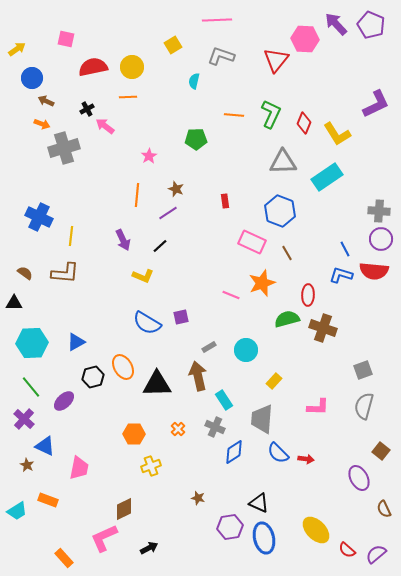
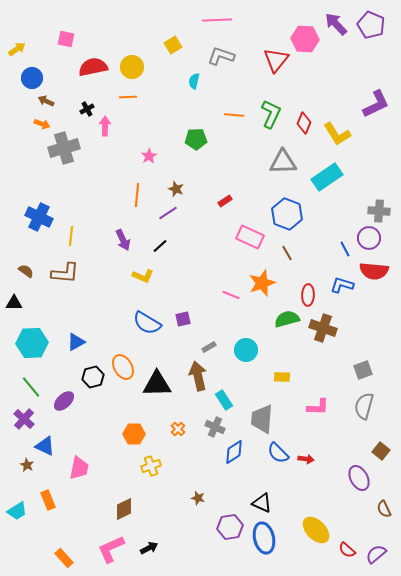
pink arrow at (105, 126): rotated 54 degrees clockwise
red rectangle at (225, 201): rotated 64 degrees clockwise
blue hexagon at (280, 211): moved 7 px right, 3 px down
purple circle at (381, 239): moved 12 px left, 1 px up
pink rectangle at (252, 242): moved 2 px left, 5 px up
brown semicircle at (25, 273): moved 1 px right, 2 px up
blue L-shape at (341, 275): moved 1 px right, 10 px down
purple square at (181, 317): moved 2 px right, 2 px down
yellow rectangle at (274, 381): moved 8 px right, 4 px up; rotated 49 degrees clockwise
orange rectangle at (48, 500): rotated 48 degrees clockwise
black triangle at (259, 503): moved 3 px right
pink L-shape at (104, 538): moved 7 px right, 11 px down
